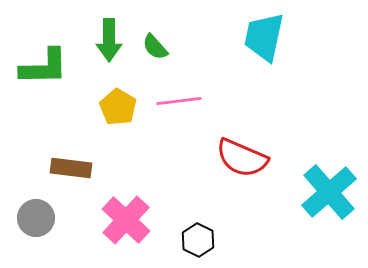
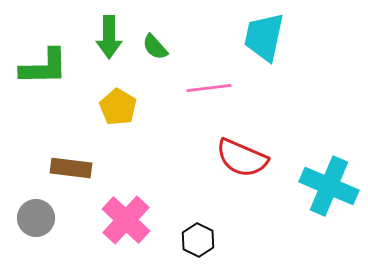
green arrow: moved 3 px up
pink line: moved 30 px right, 13 px up
cyan cross: moved 6 px up; rotated 26 degrees counterclockwise
